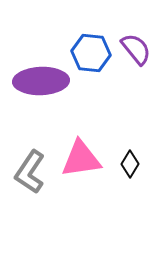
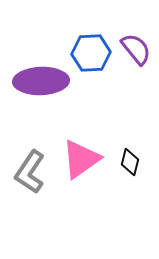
blue hexagon: rotated 9 degrees counterclockwise
pink triangle: rotated 27 degrees counterclockwise
black diamond: moved 2 px up; rotated 16 degrees counterclockwise
